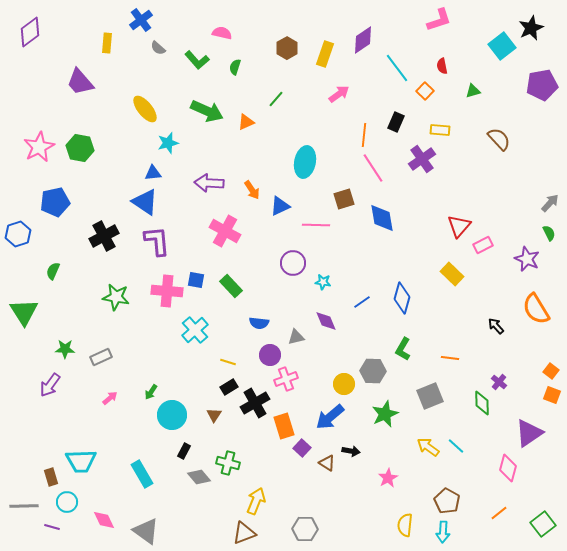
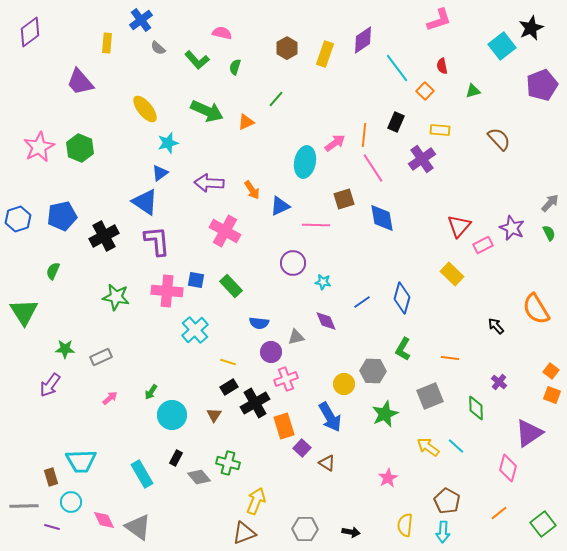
purple pentagon at (542, 85): rotated 12 degrees counterclockwise
pink arrow at (339, 94): moved 4 px left, 49 px down
green hexagon at (80, 148): rotated 12 degrees clockwise
blue triangle at (153, 173): moved 7 px right; rotated 30 degrees counterclockwise
blue pentagon at (55, 202): moved 7 px right, 14 px down
blue hexagon at (18, 234): moved 15 px up
purple star at (527, 259): moved 15 px left, 31 px up
purple circle at (270, 355): moved 1 px right, 3 px up
green diamond at (482, 403): moved 6 px left, 5 px down
blue arrow at (330, 417): rotated 80 degrees counterclockwise
black rectangle at (184, 451): moved 8 px left, 7 px down
black arrow at (351, 451): moved 81 px down
cyan circle at (67, 502): moved 4 px right
gray triangle at (146, 531): moved 8 px left, 4 px up
